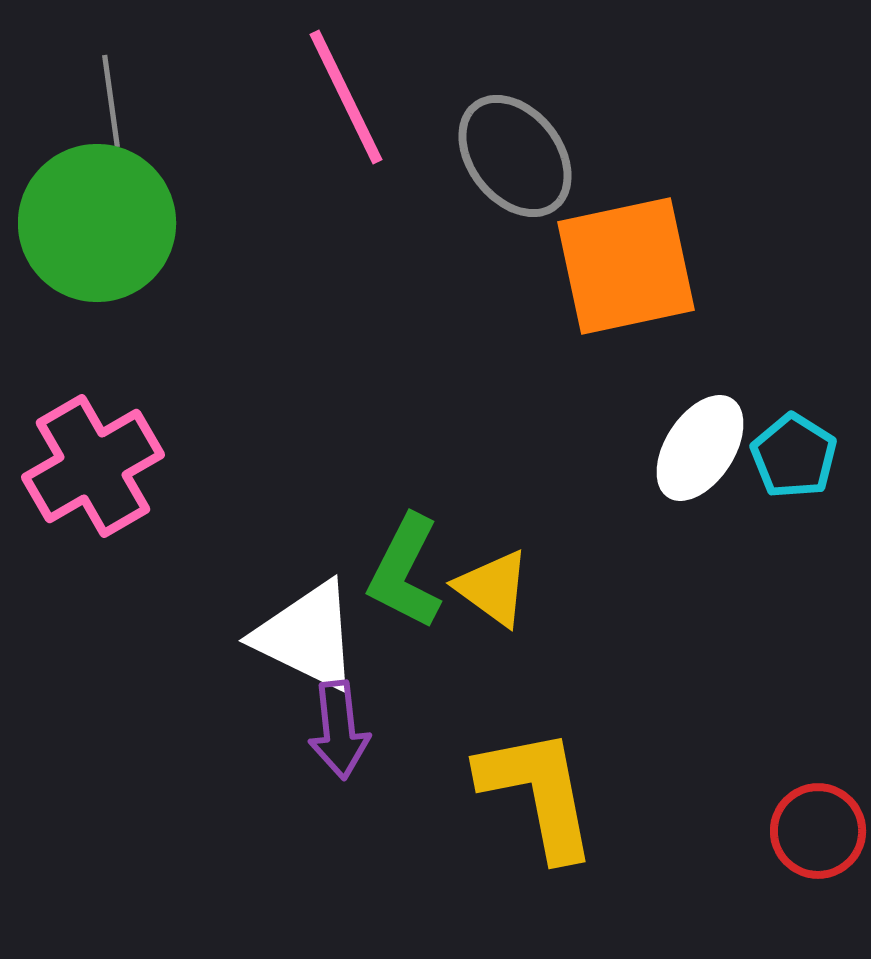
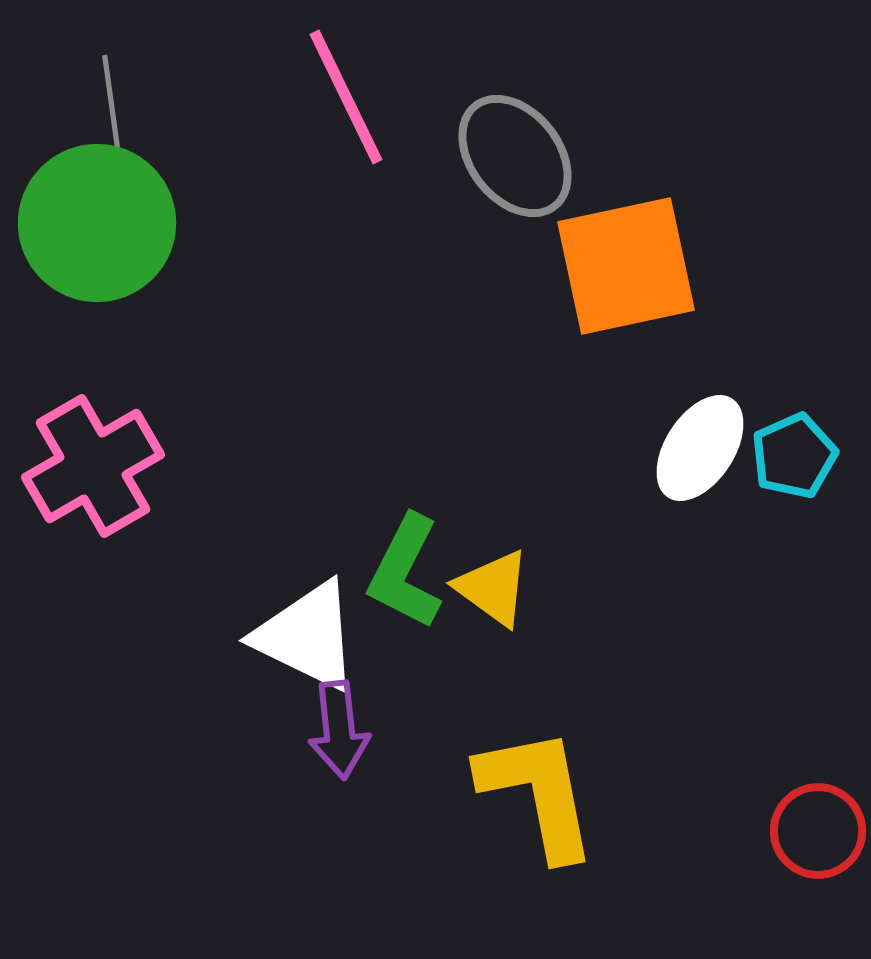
cyan pentagon: rotated 16 degrees clockwise
